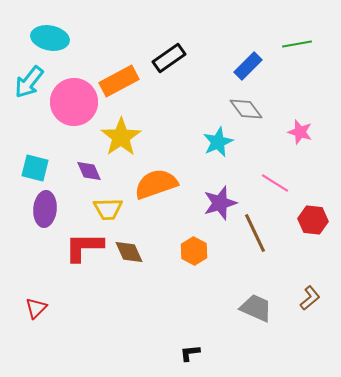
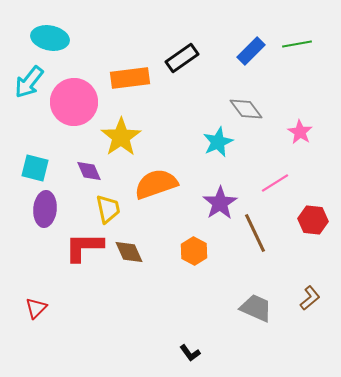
black rectangle: moved 13 px right
blue rectangle: moved 3 px right, 15 px up
orange rectangle: moved 11 px right, 3 px up; rotated 21 degrees clockwise
pink star: rotated 15 degrees clockwise
pink line: rotated 64 degrees counterclockwise
purple star: rotated 16 degrees counterclockwise
yellow trapezoid: rotated 100 degrees counterclockwise
black L-shape: rotated 120 degrees counterclockwise
